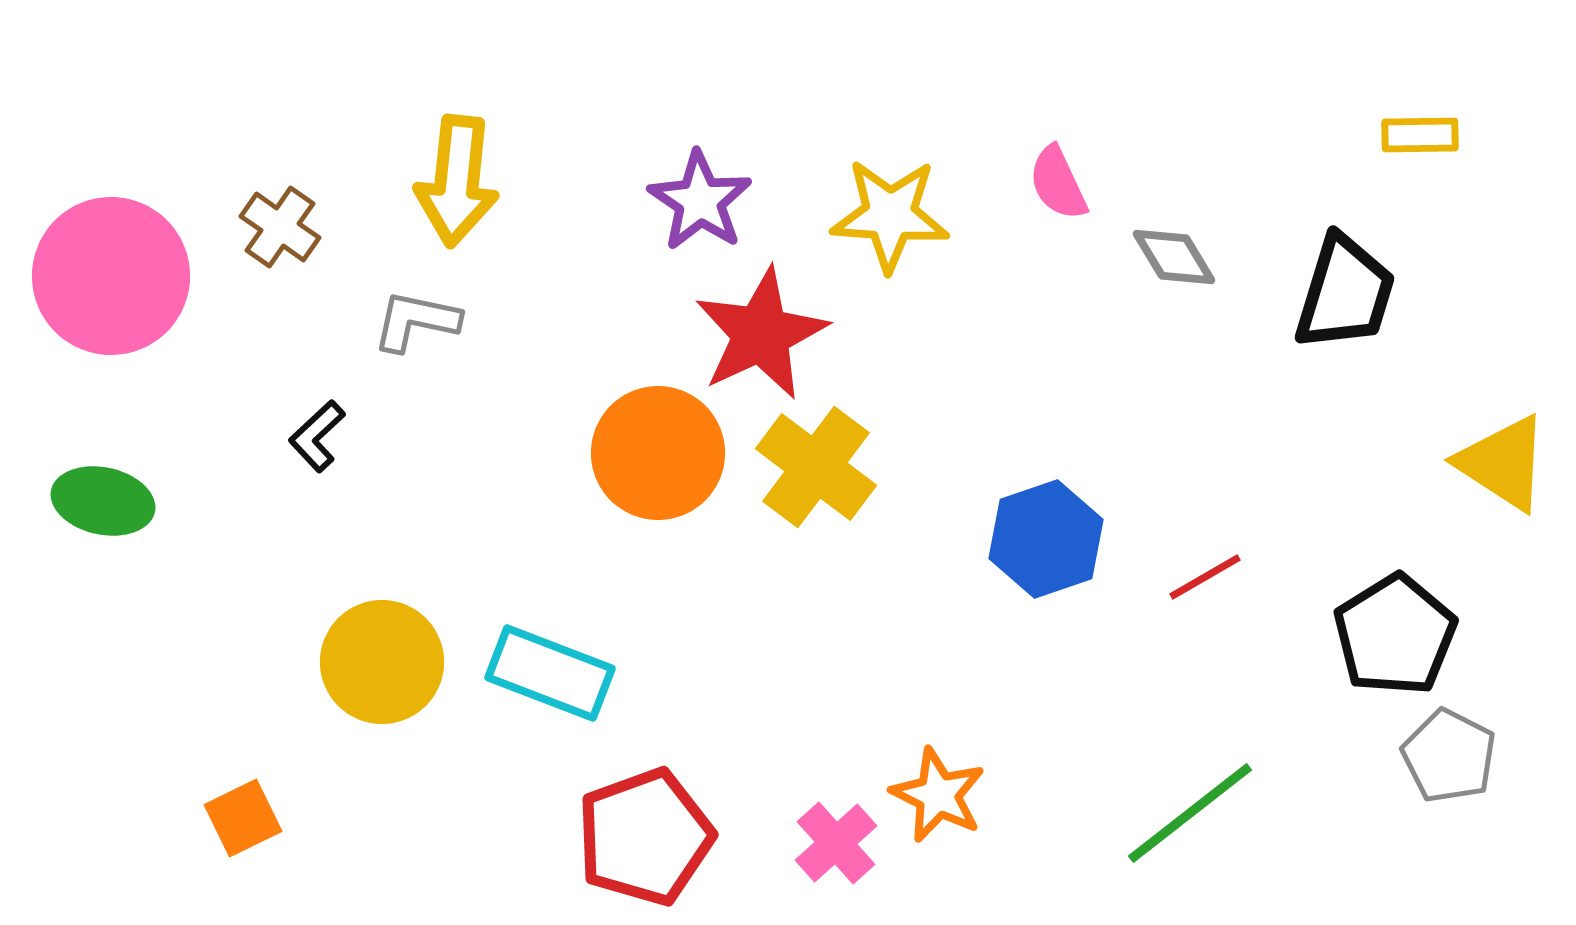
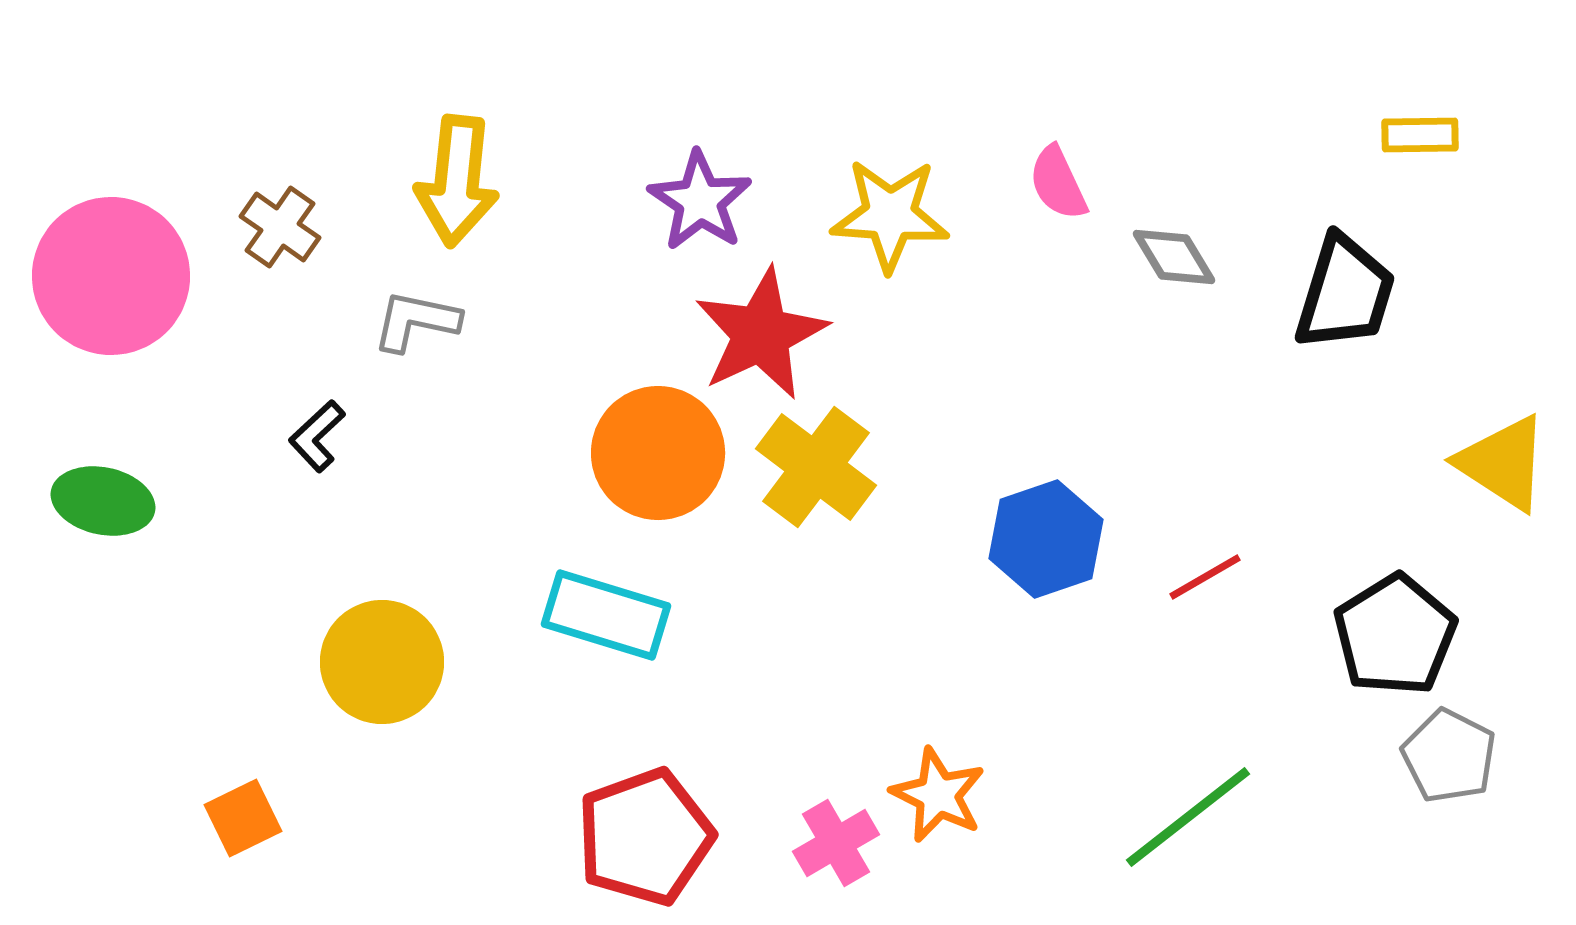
cyan rectangle: moved 56 px right, 58 px up; rotated 4 degrees counterclockwise
green line: moved 2 px left, 4 px down
pink cross: rotated 12 degrees clockwise
